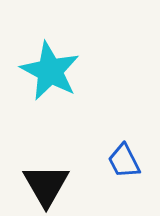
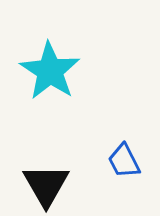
cyan star: rotated 6 degrees clockwise
